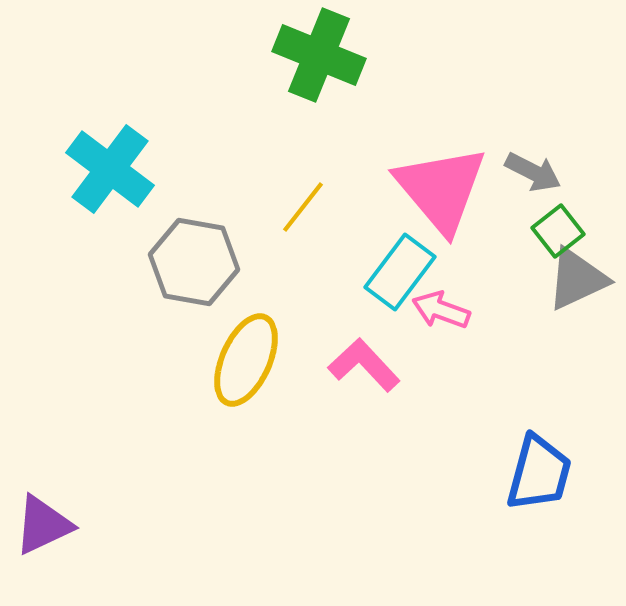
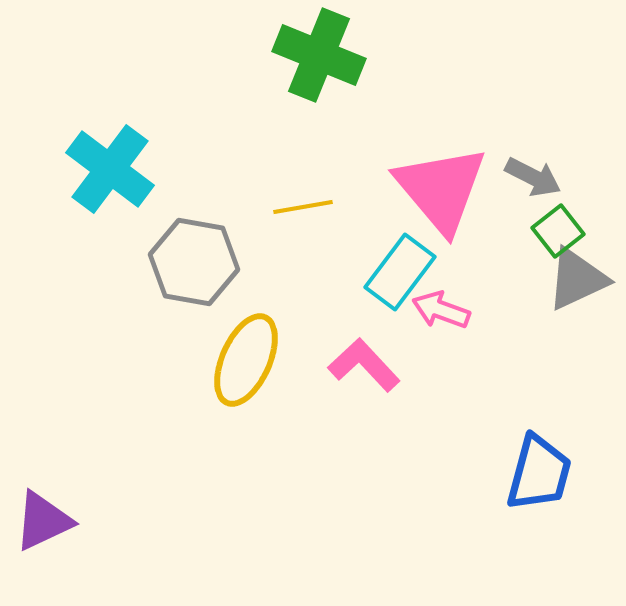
gray arrow: moved 5 px down
yellow line: rotated 42 degrees clockwise
purple triangle: moved 4 px up
